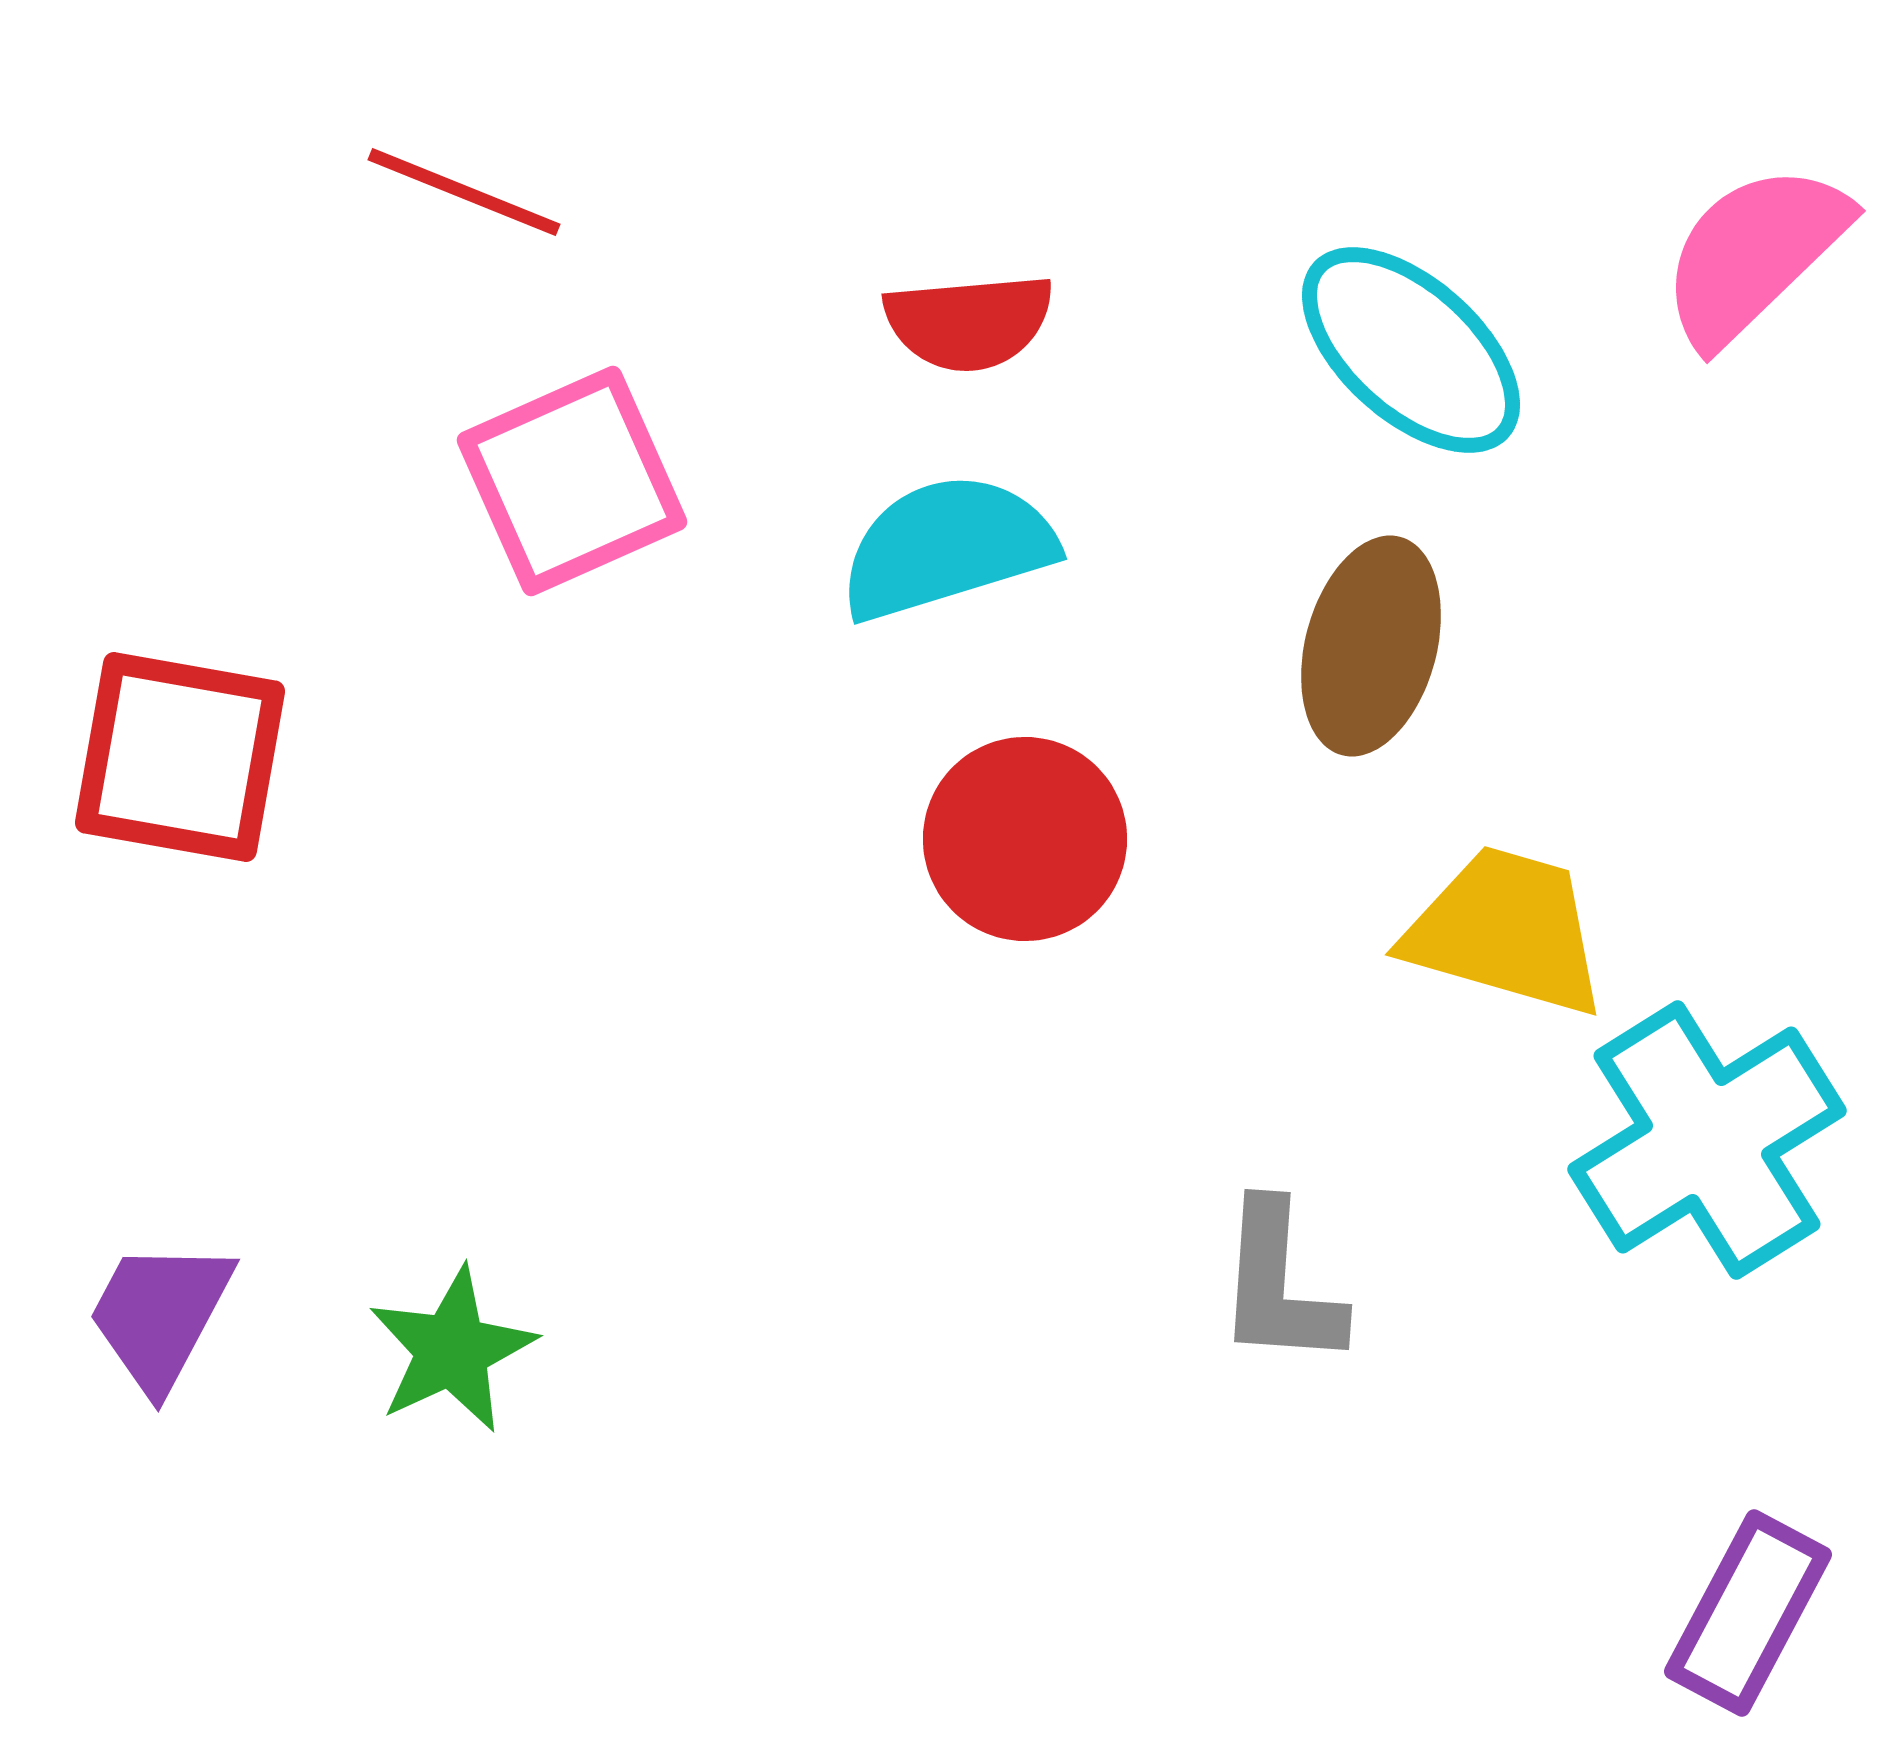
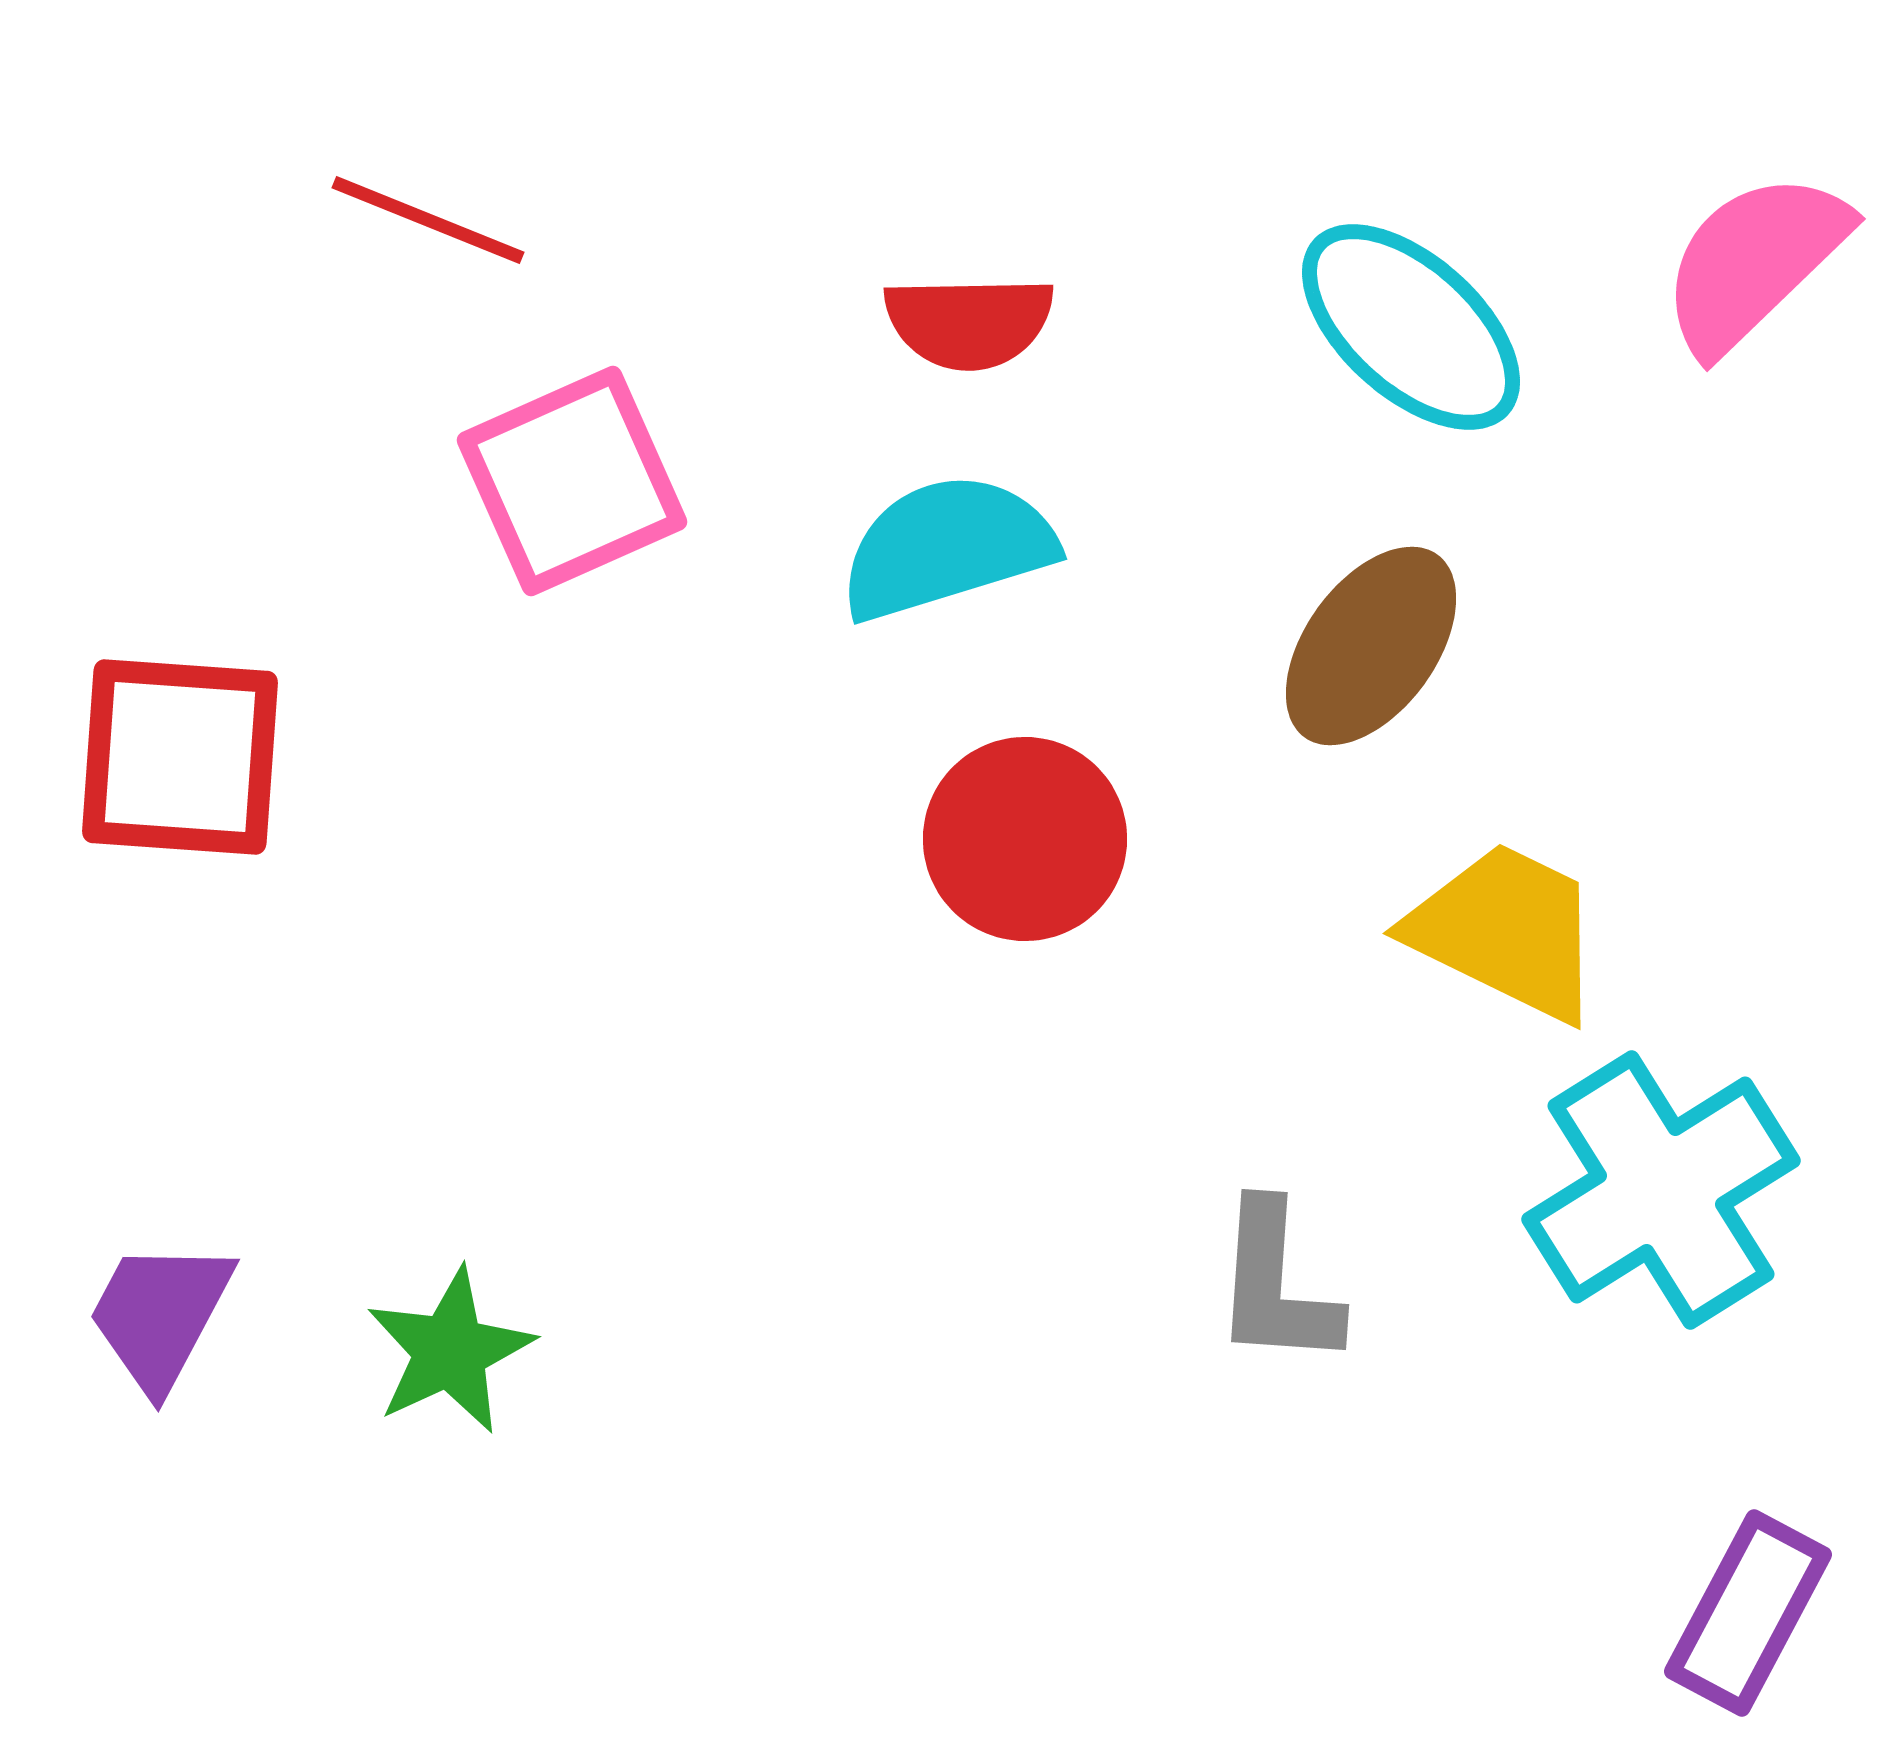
red line: moved 36 px left, 28 px down
pink semicircle: moved 8 px down
red semicircle: rotated 4 degrees clockwise
cyan ellipse: moved 23 px up
brown ellipse: rotated 21 degrees clockwise
red square: rotated 6 degrees counterclockwise
yellow trapezoid: rotated 10 degrees clockwise
cyan cross: moved 46 px left, 50 px down
gray L-shape: moved 3 px left
green star: moved 2 px left, 1 px down
